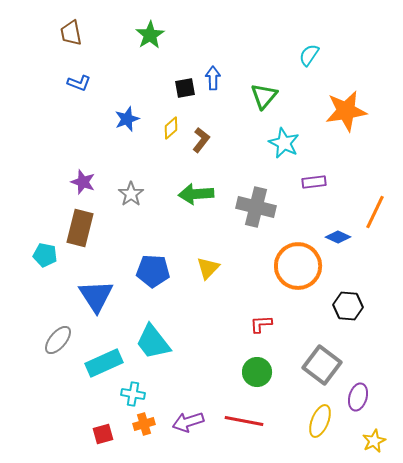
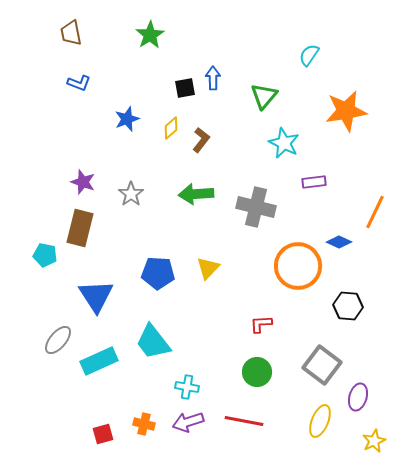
blue diamond: moved 1 px right, 5 px down
blue pentagon: moved 5 px right, 2 px down
cyan rectangle: moved 5 px left, 2 px up
cyan cross: moved 54 px right, 7 px up
orange cross: rotated 30 degrees clockwise
